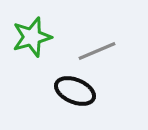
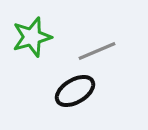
black ellipse: rotated 54 degrees counterclockwise
